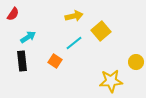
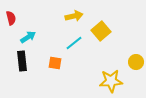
red semicircle: moved 2 px left, 4 px down; rotated 48 degrees counterclockwise
orange square: moved 2 px down; rotated 24 degrees counterclockwise
